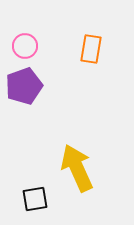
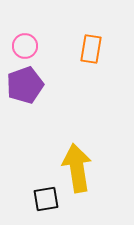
purple pentagon: moved 1 px right, 1 px up
yellow arrow: rotated 15 degrees clockwise
black square: moved 11 px right
